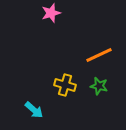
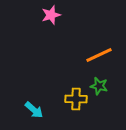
pink star: moved 2 px down
yellow cross: moved 11 px right, 14 px down; rotated 15 degrees counterclockwise
